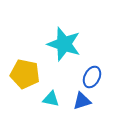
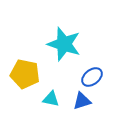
blue ellipse: rotated 25 degrees clockwise
